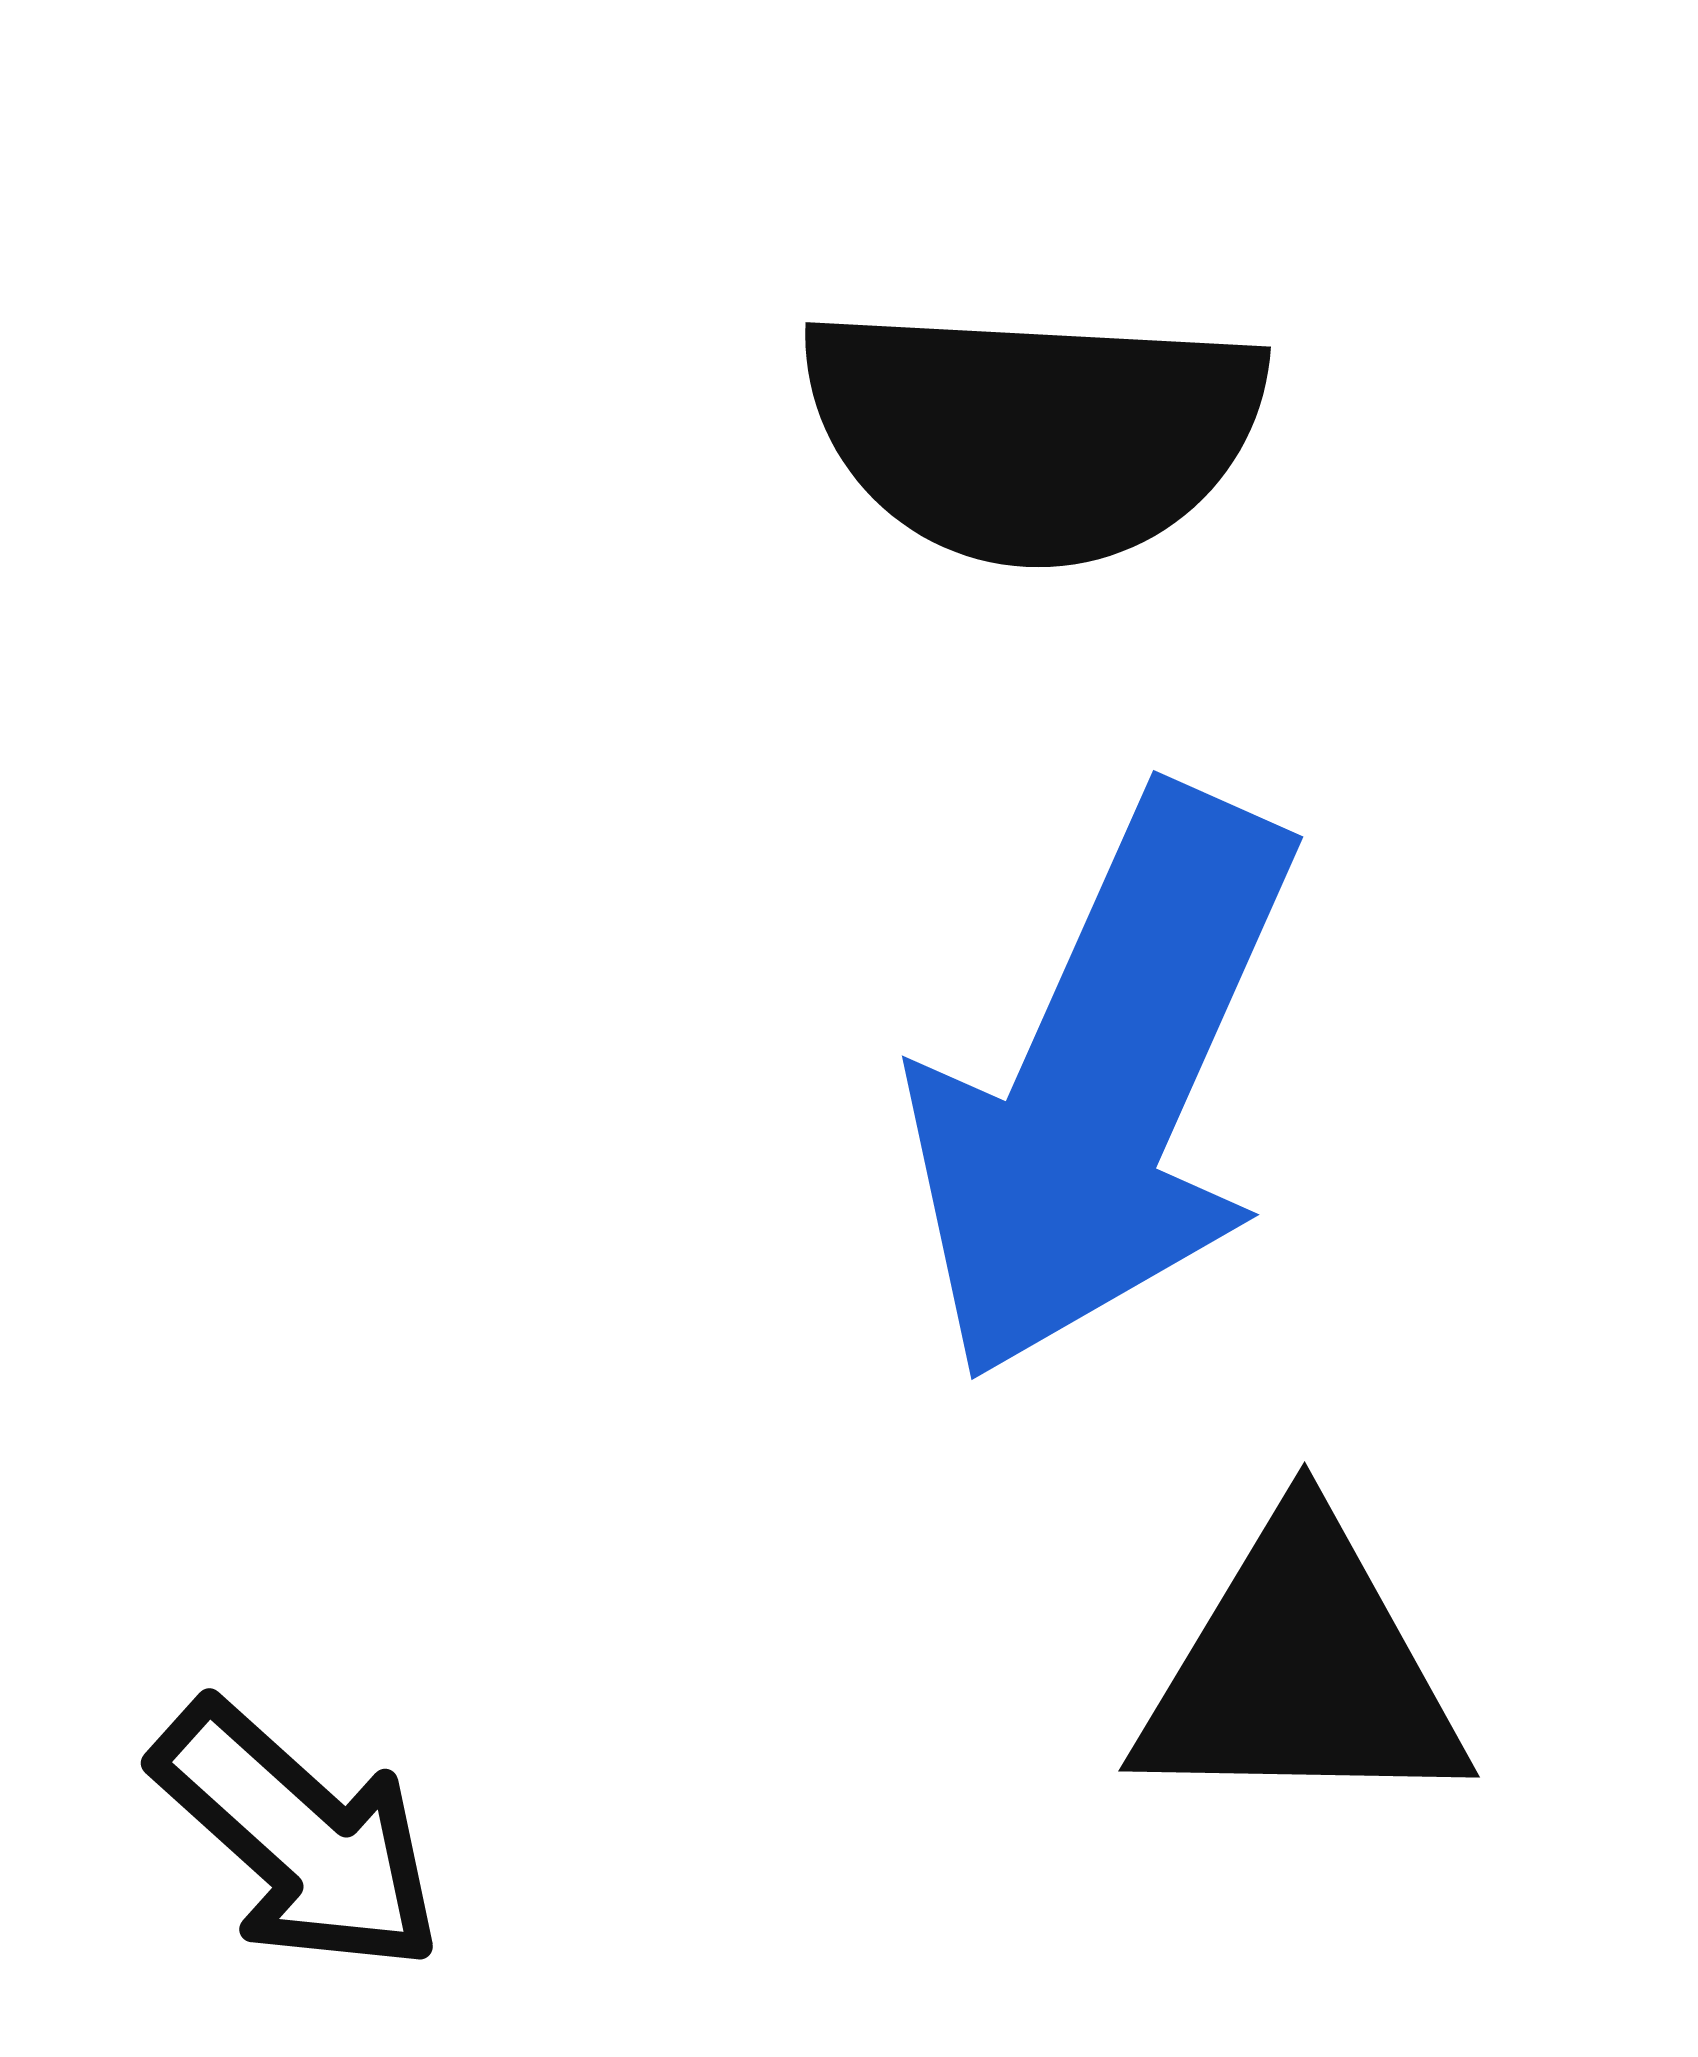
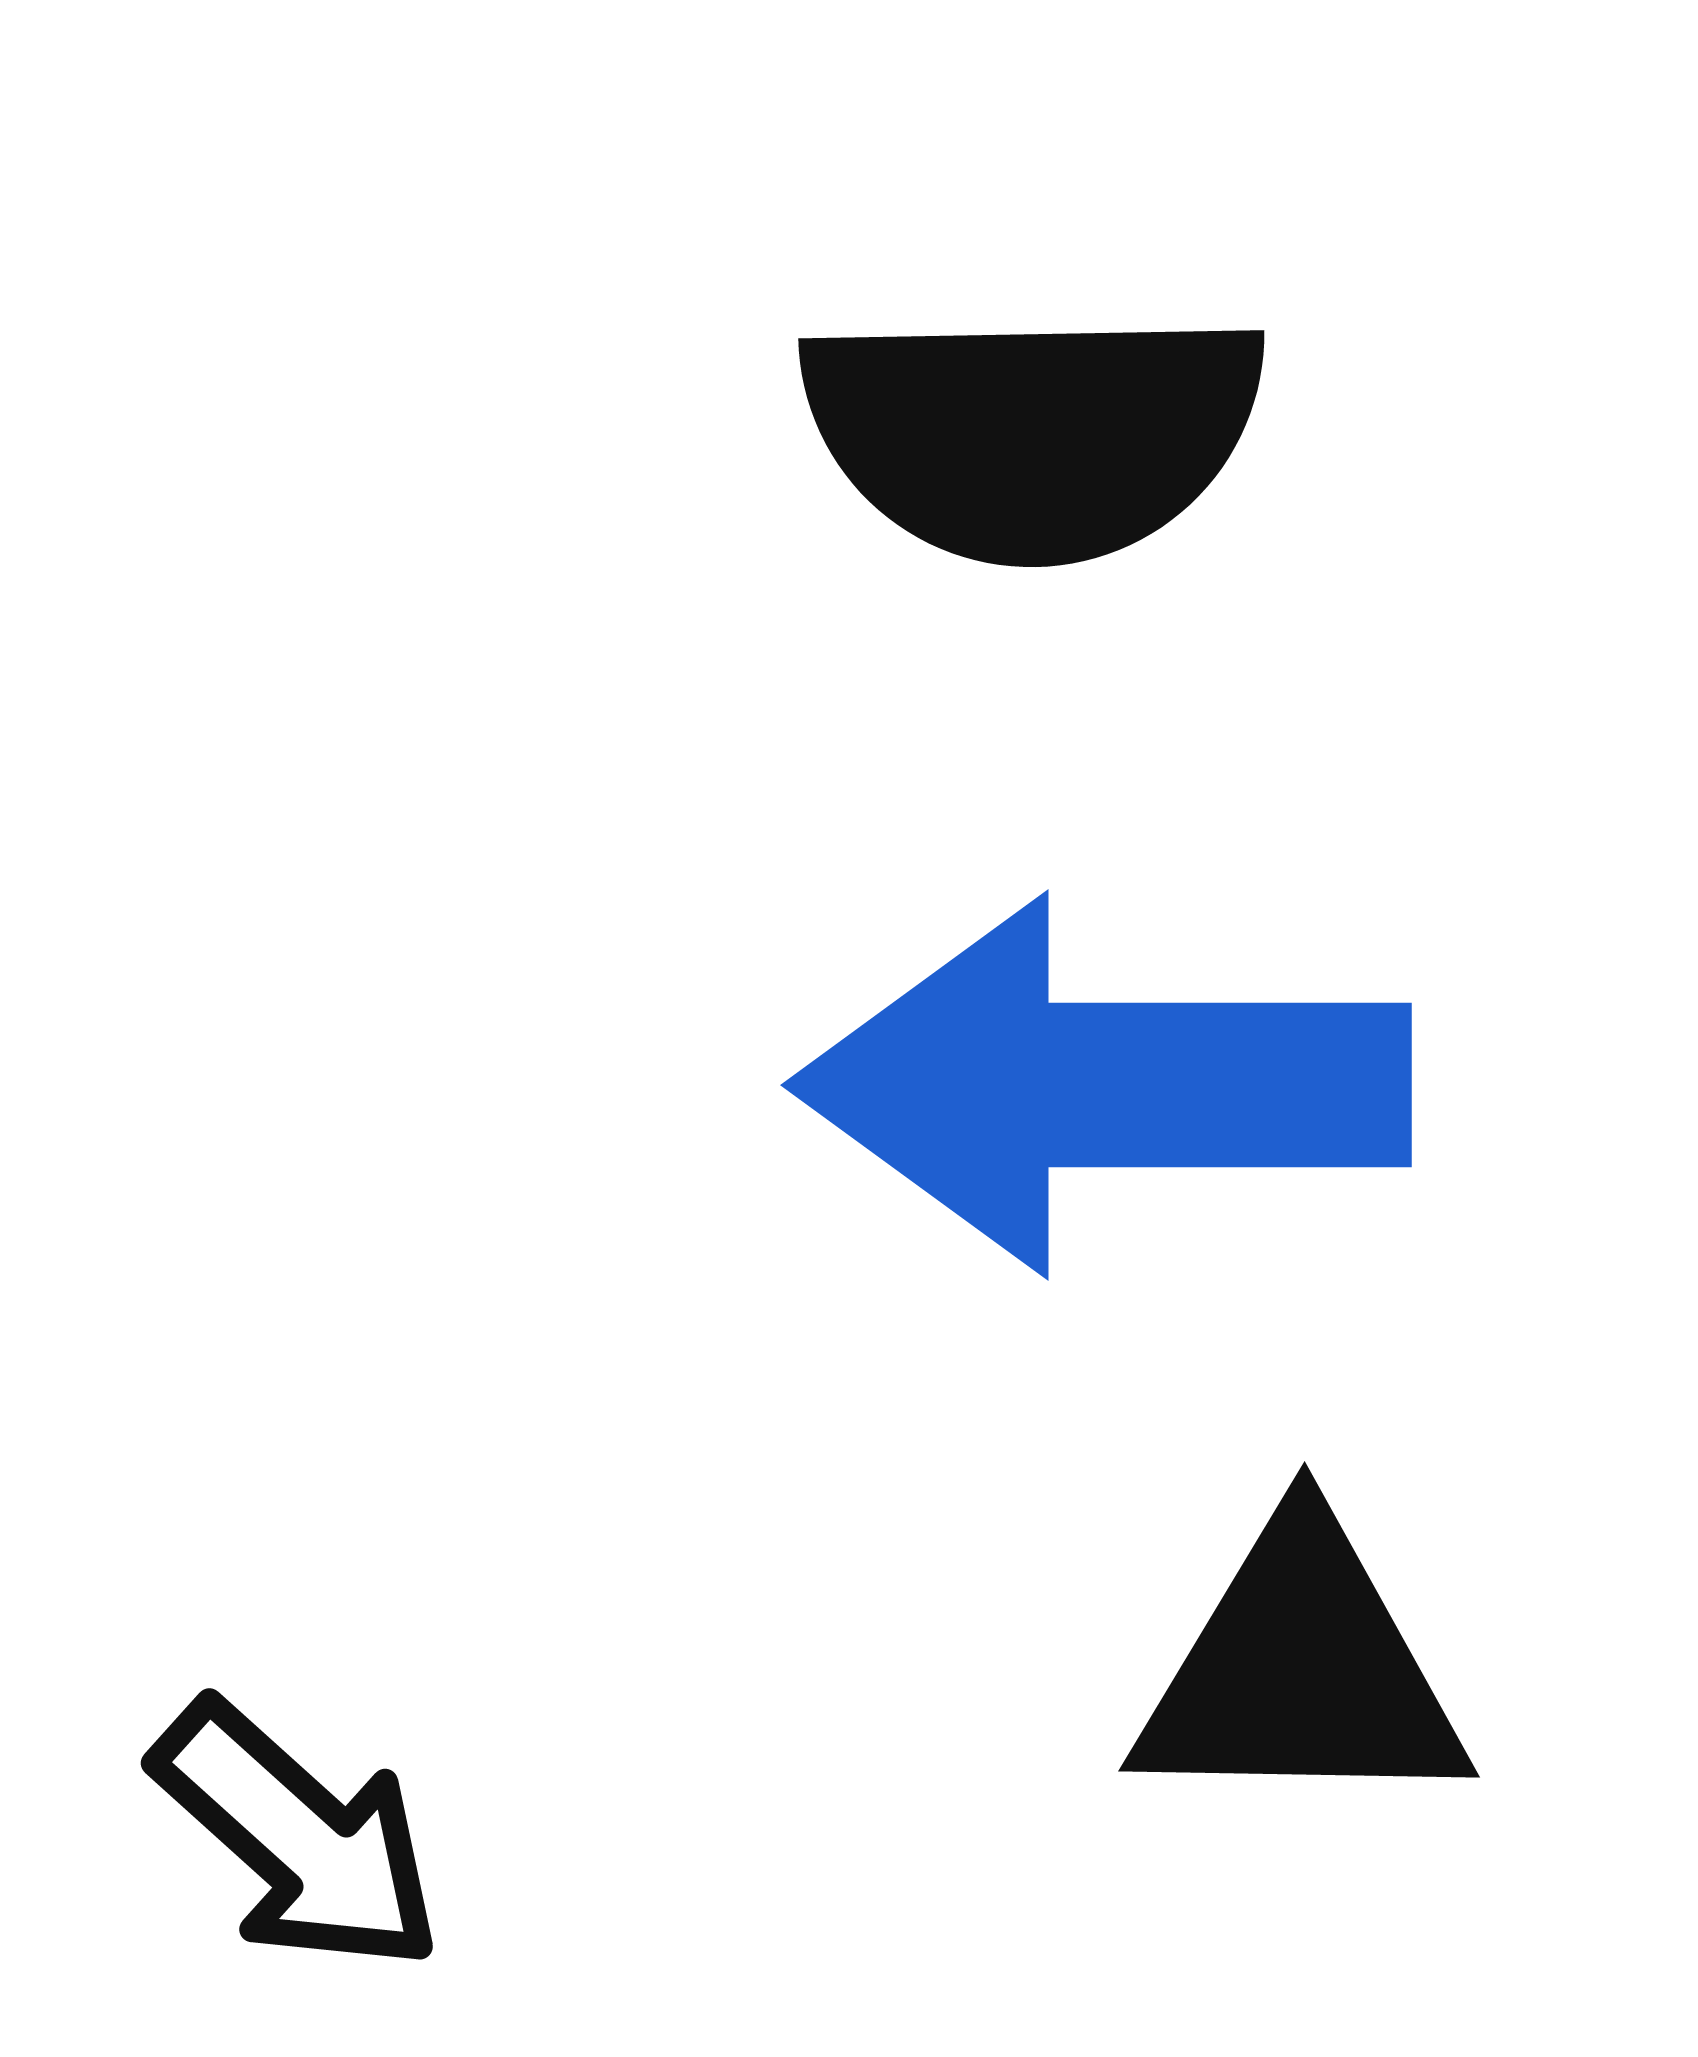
black semicircle: rotated 4 degrees counterclockwise
blue arrow: rotated 66 degrees clockwise
